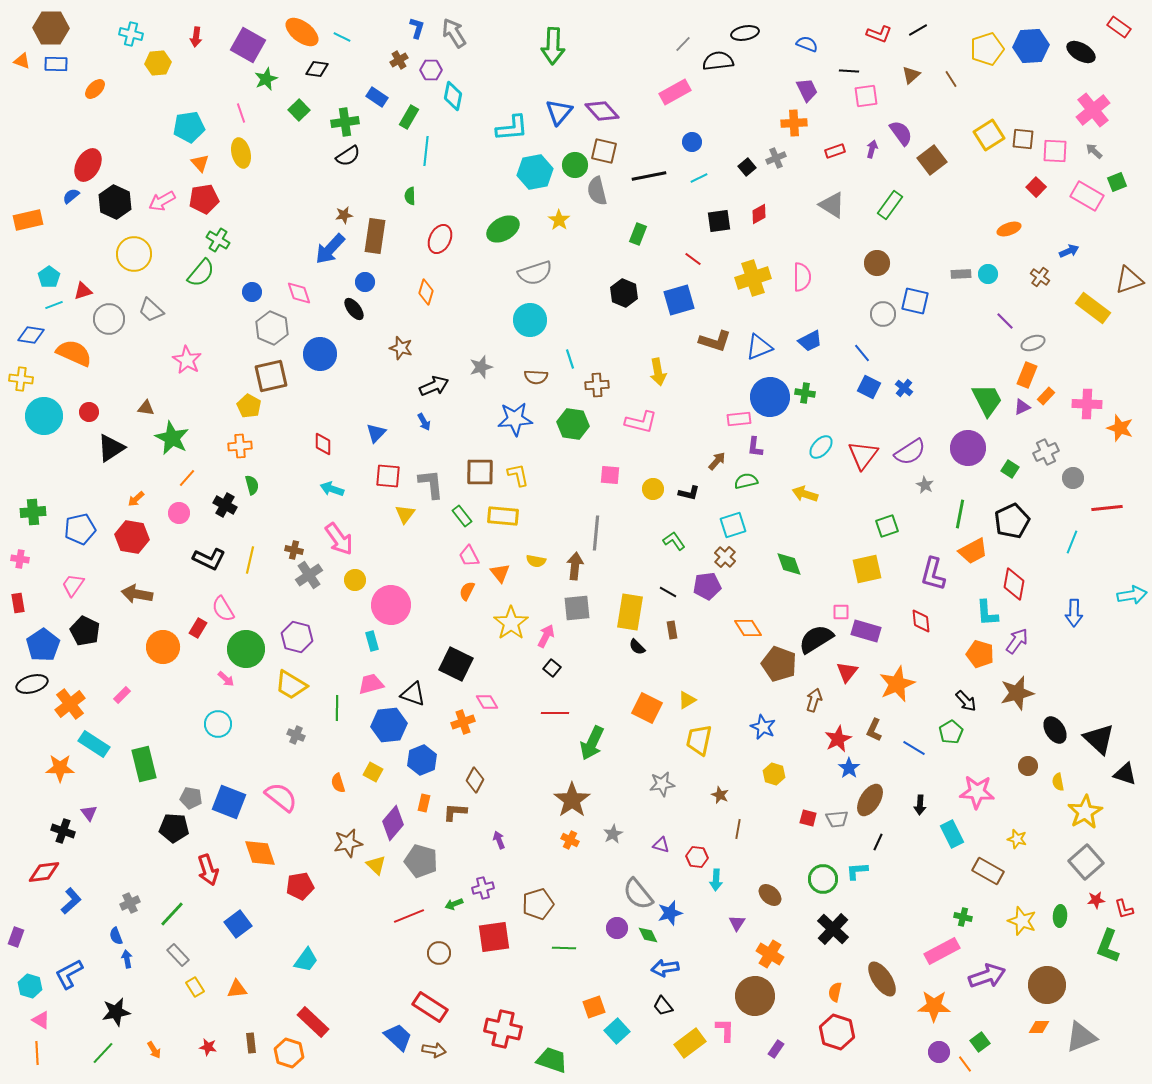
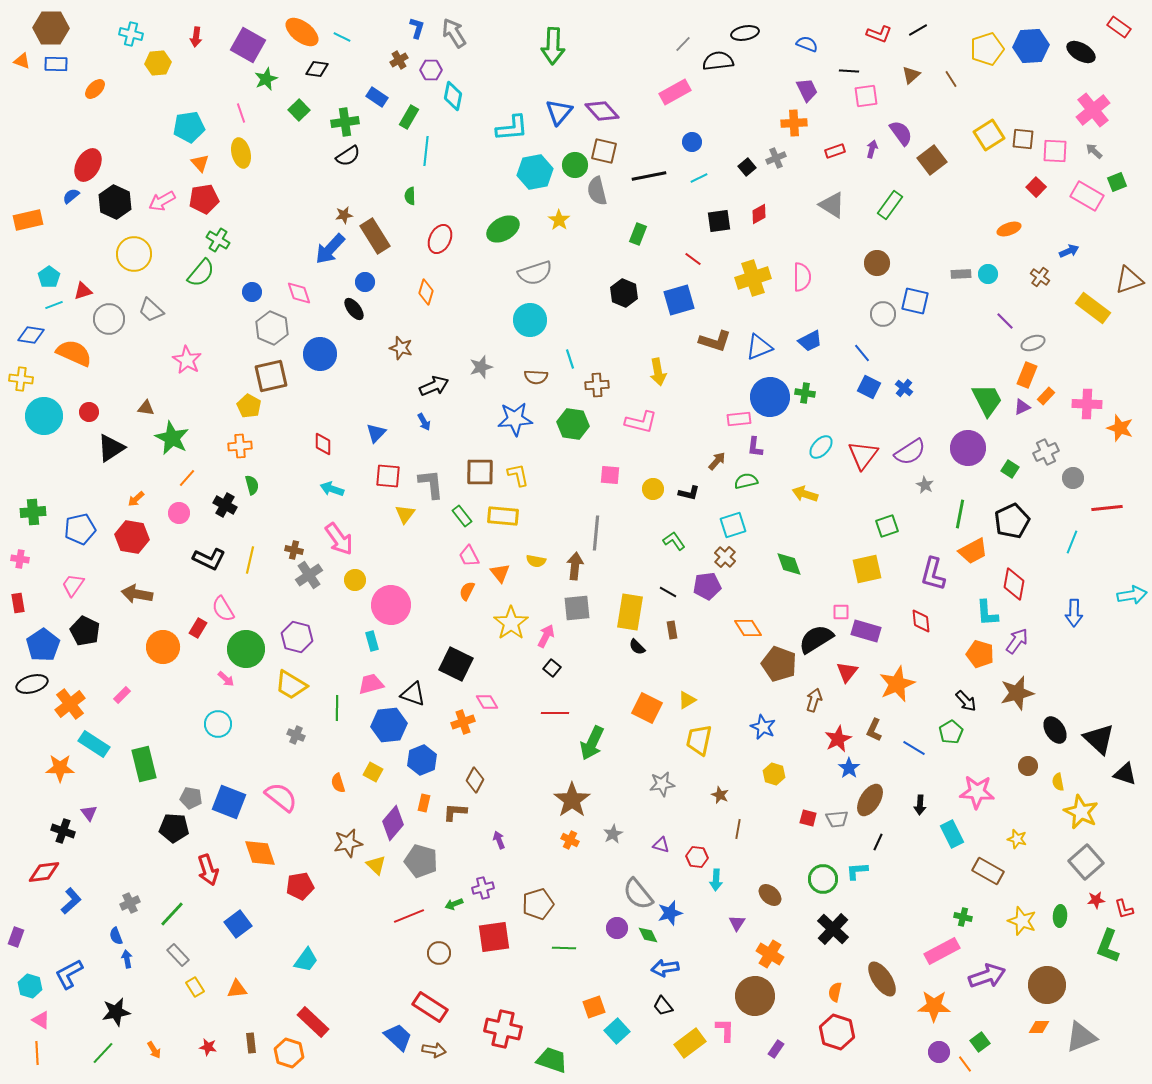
brown rectangle at (375, 236): rotated 40 degrees counterclockwise
yellow star at (1085, 812): moved 4 px left; rotated 16 degrees counterclockwise
